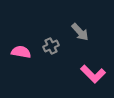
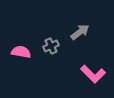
gray arrow: rotated 84 degrees counterclockwise
